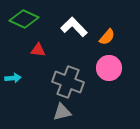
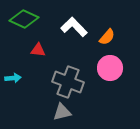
pink circle: moved 1 px right
